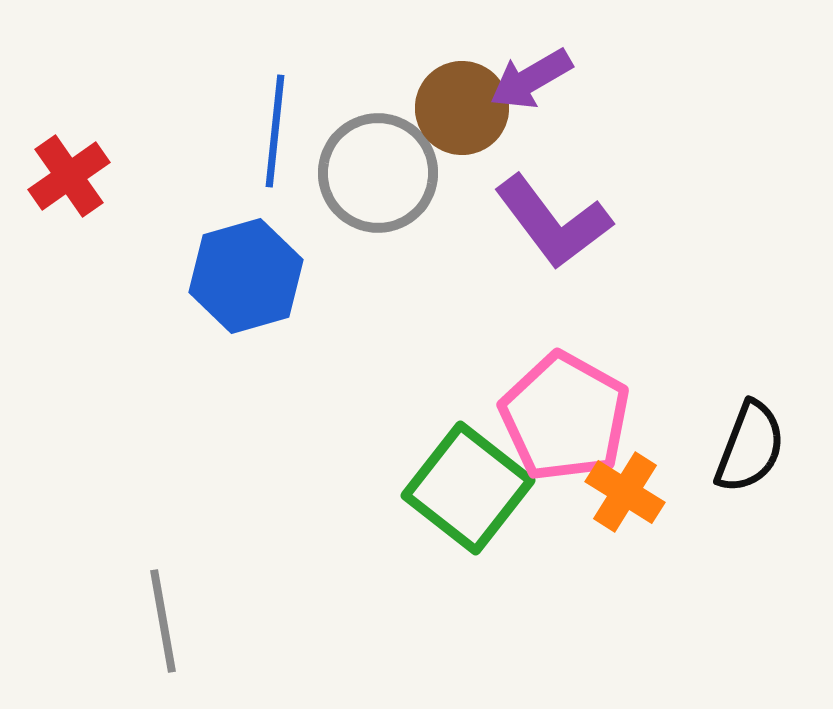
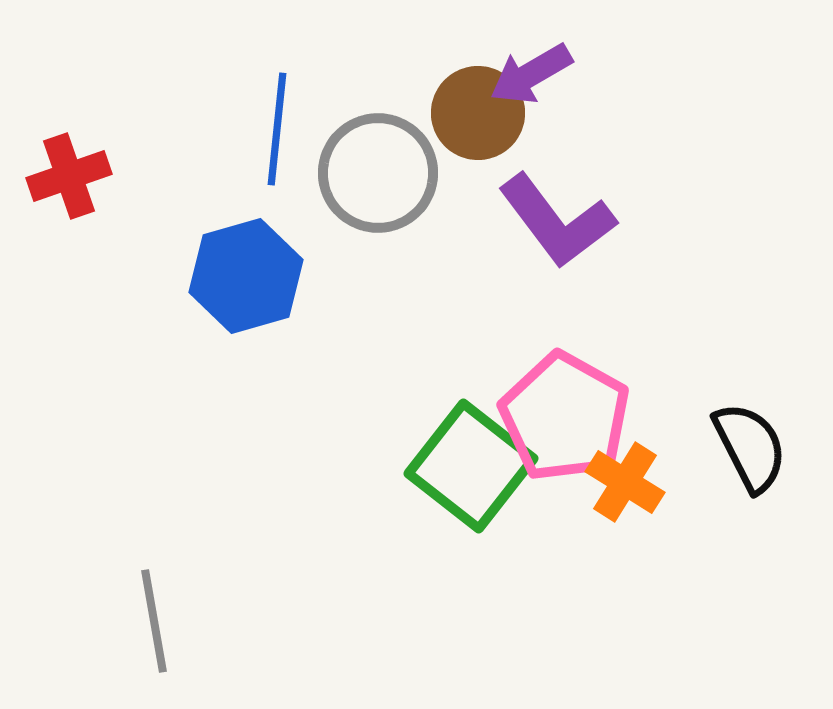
purple arrow: moved 5 px up
brown circle: moved 16 px right, 5 px down
blue line: moved 2 px right, 2 px up
red cross: rotated 16 degrees clockwise
purple L-shape: moved 4 px right, 1 px up
black semicircle: rotated 48 degrees counterclockwise
green square: moved 3 px right, 22 px up
orange cross: moved 10 px up
gray line: moved 9 px left
